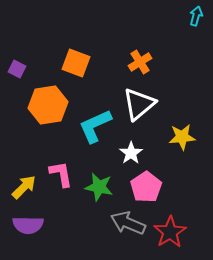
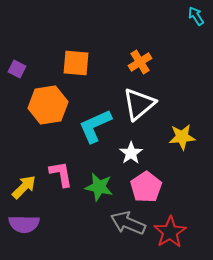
cyan arrow: rotated 48 degrees counterclockwise
orange square: rotated 16 degrees counterclockwise
purple semicircle: moved 4 px left, 1 px up
